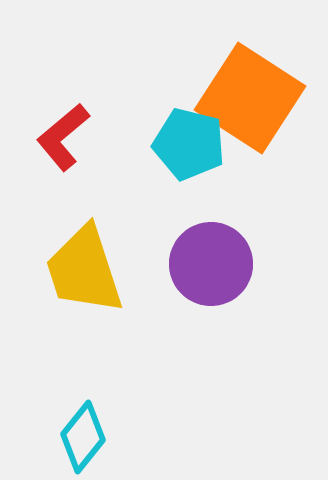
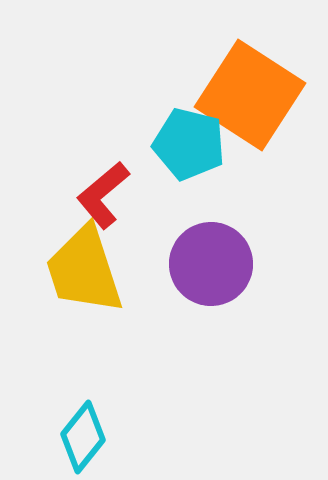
orange square: moved 3 px up
red L-shape: moved 40 px right, 58 px down
